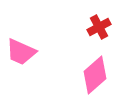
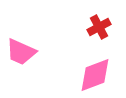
pink diamond: rotated 21 degrees clockwise
